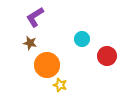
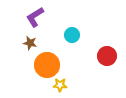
cyan circle: moved 10 px left, 4 px up
yellow star: rotated 16 degrees counterclockwise
